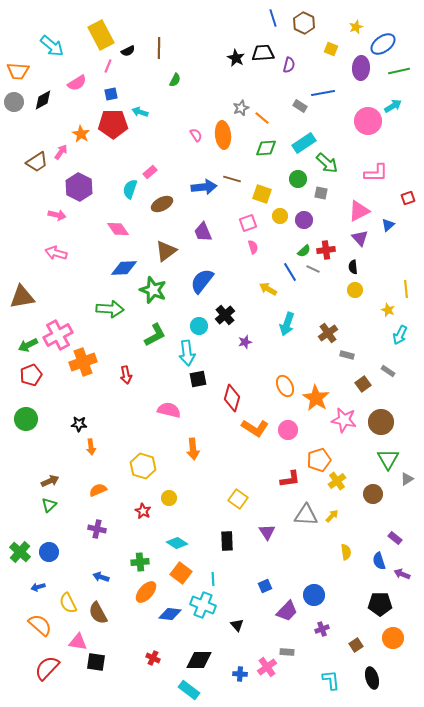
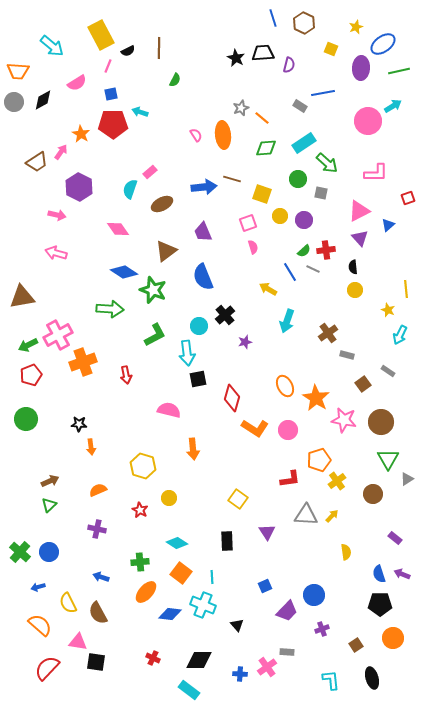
blue diamond at (124, 268): moved 4 px down; rotated 36 degrees clockwise
blue semicircle at (202, 281): moved 1 px right, 4 px up; rotated 60 degrees counterclockwise
cyan arrow at (287, 324): moved 3 px up
red star at (143, 511): moved 3 px left, 1 px up
blue semicircle at (379, 561): moved 13 px down
cyan line at (213, 579): moved 1 px left, 2 px up
